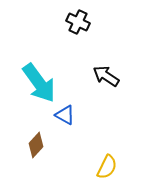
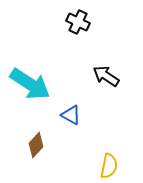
cyan arrow: moved 9 px left, 1 px down; rotated 21 degrees counterclockwise
blue triangle: moved 6 px right
yellow semicircle: moved 2 px right, 1 px up; rotated 15 degrees counterclockwise
